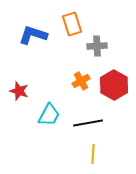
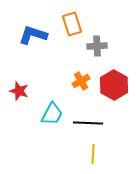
cyan trapezoid: moved 3 px right, 1 px up
black line: rotated 12 degrees clockwise
